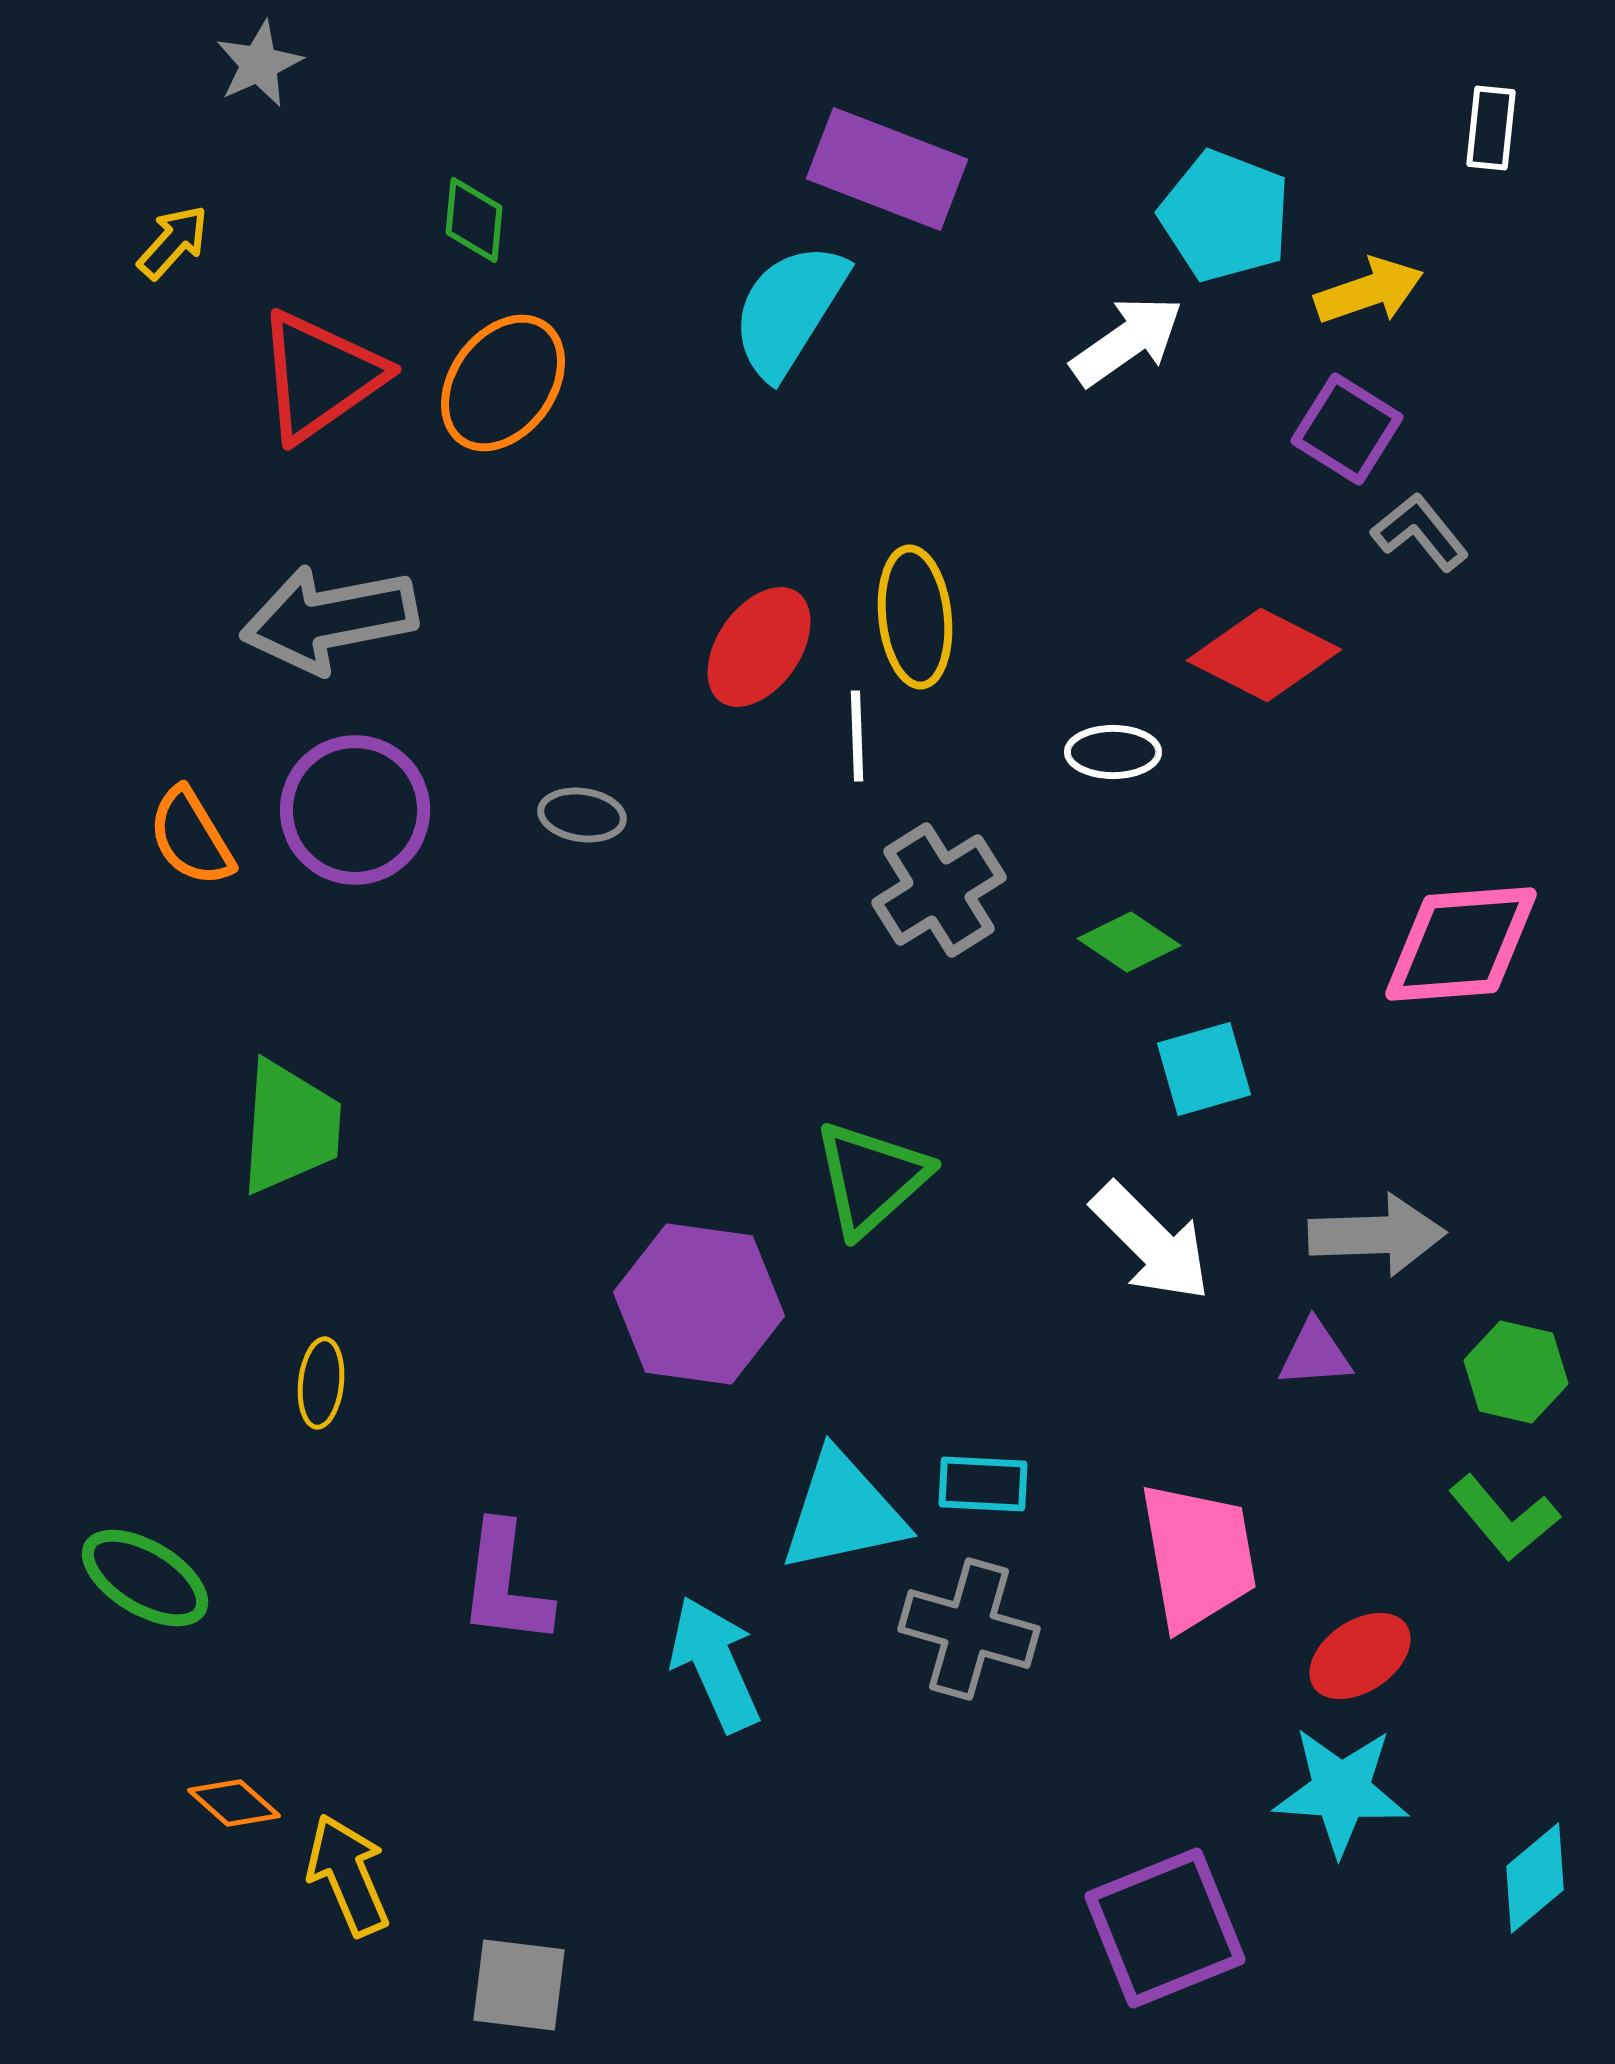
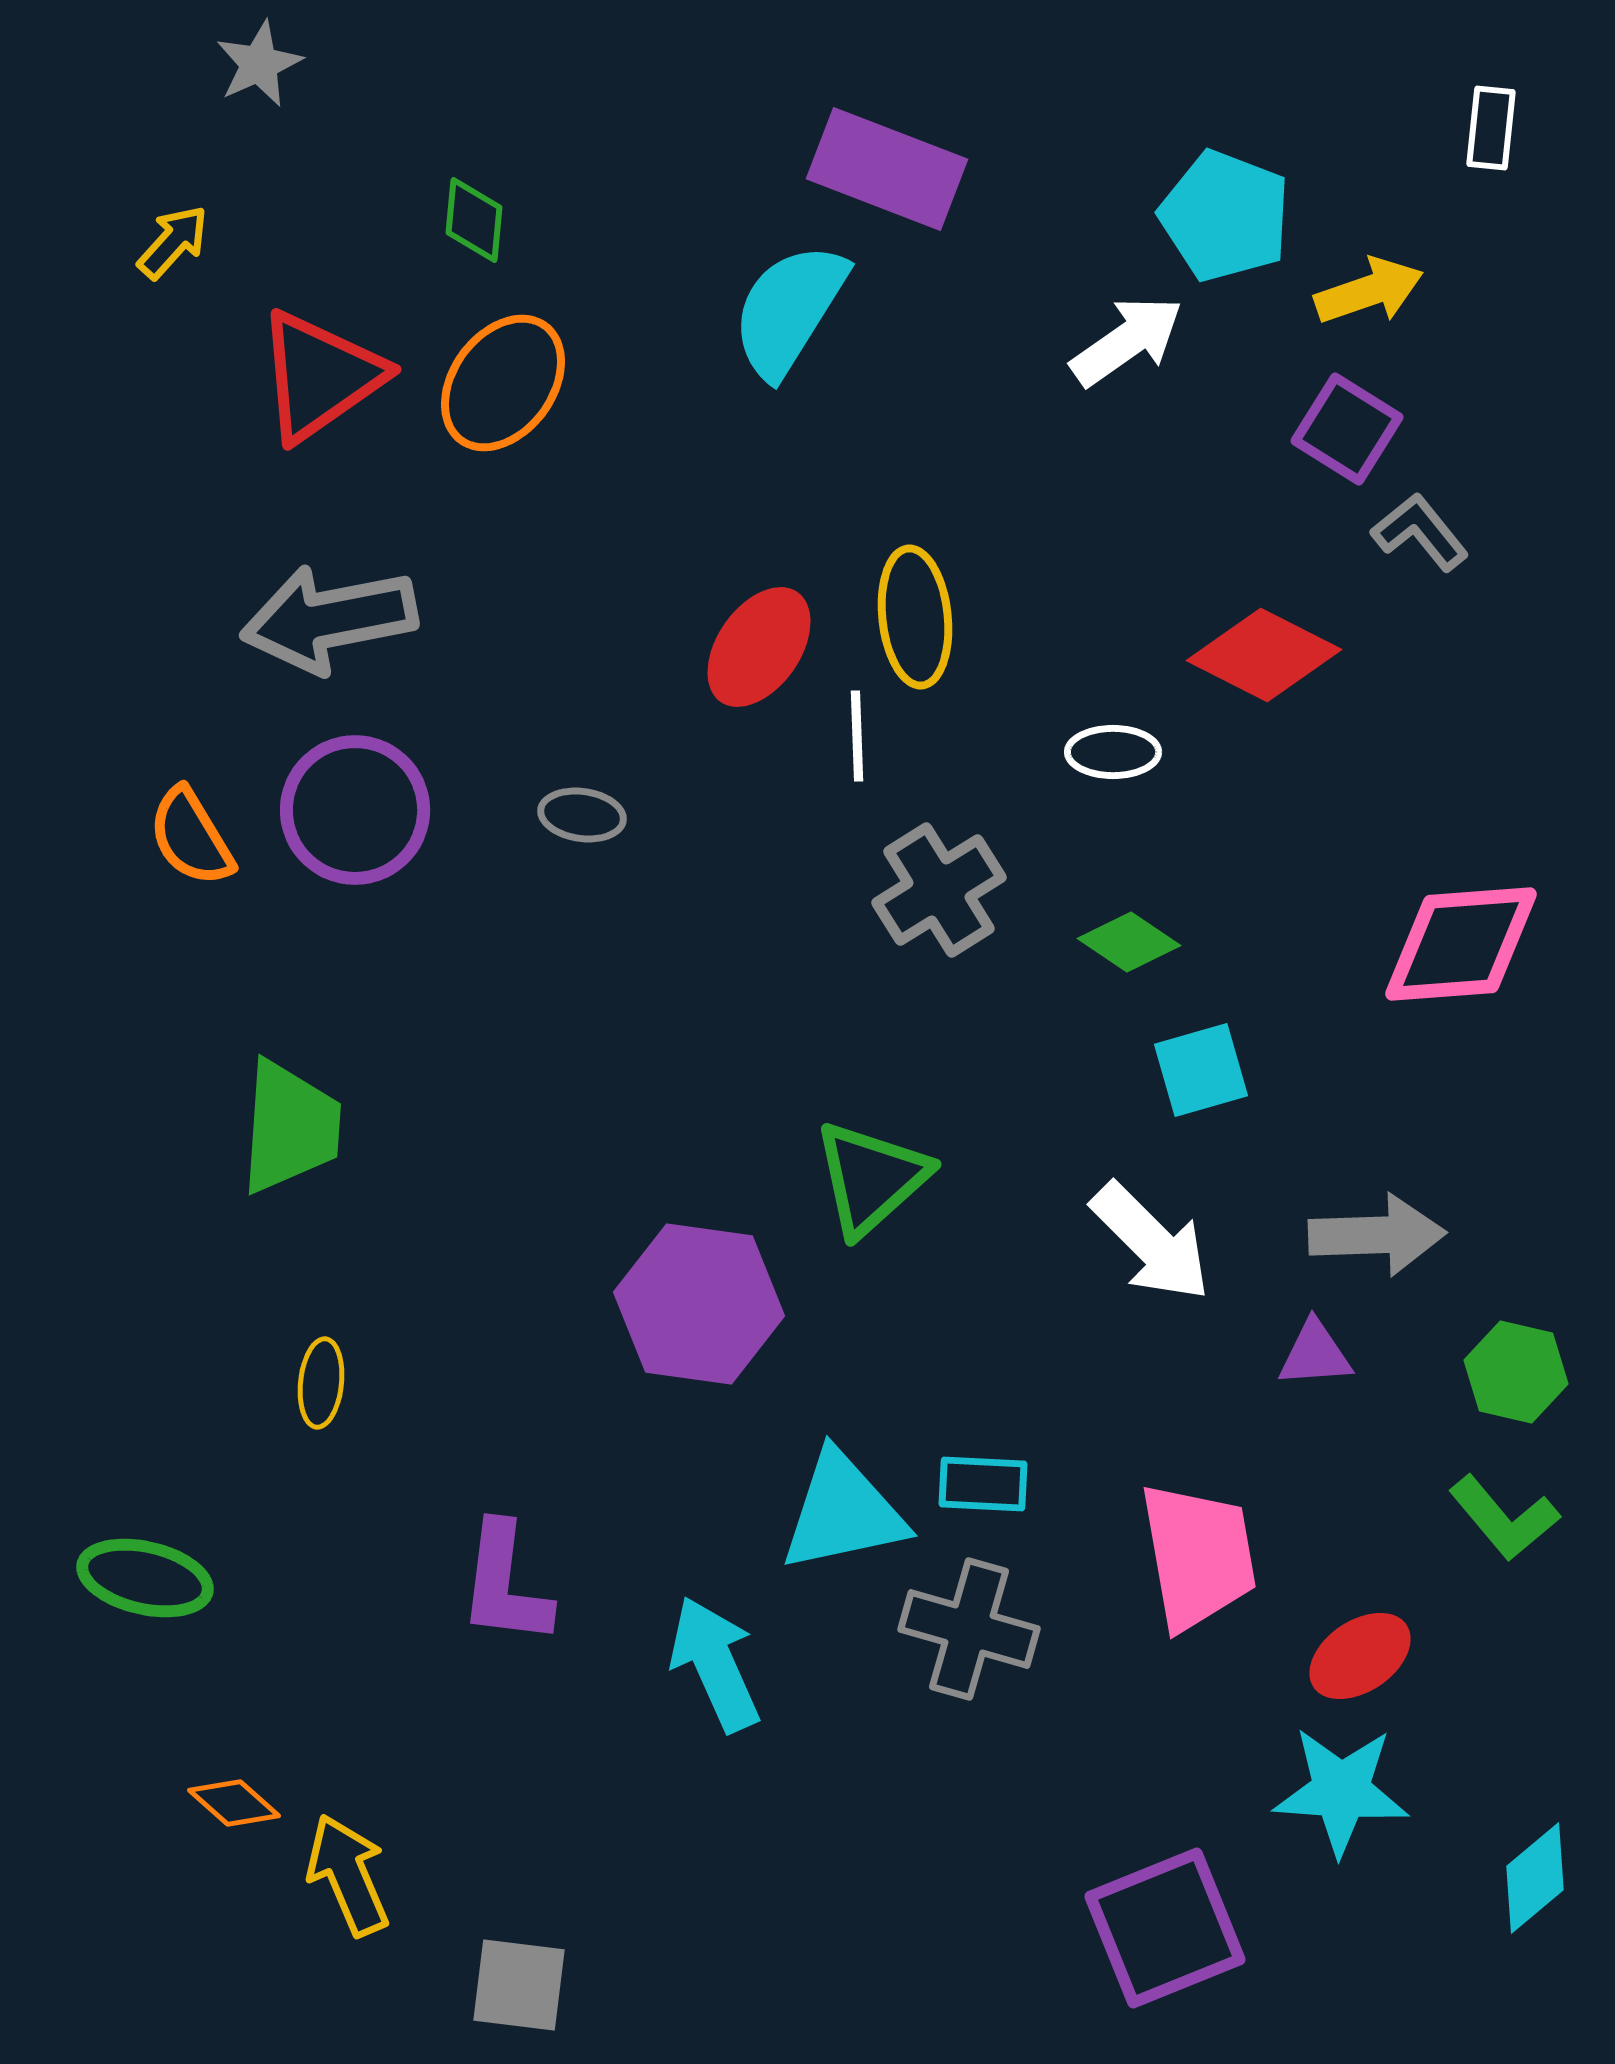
cyan square at (1204, 1069): moved 3 px left, 1 px down
green ellipse at (145, 1578): rotated 18 degrees counterclockwise
